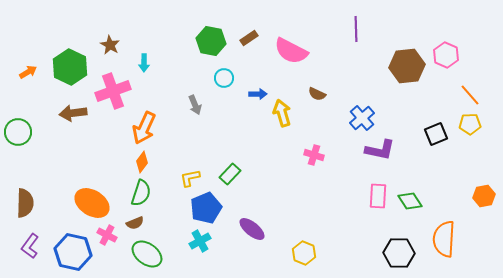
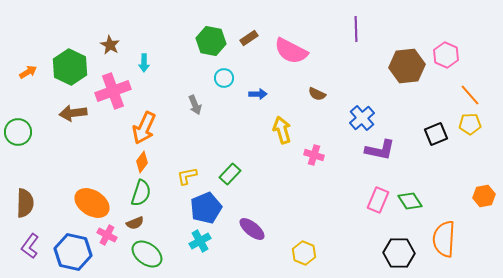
yellow arrow at (282, 113): moved 17 px down
yellow L-shape at (190, 178): moved 3 px left, 2 px up
pink rectangle at (378, 196): moved 4 px down; rotated 20 degrees clockwise
